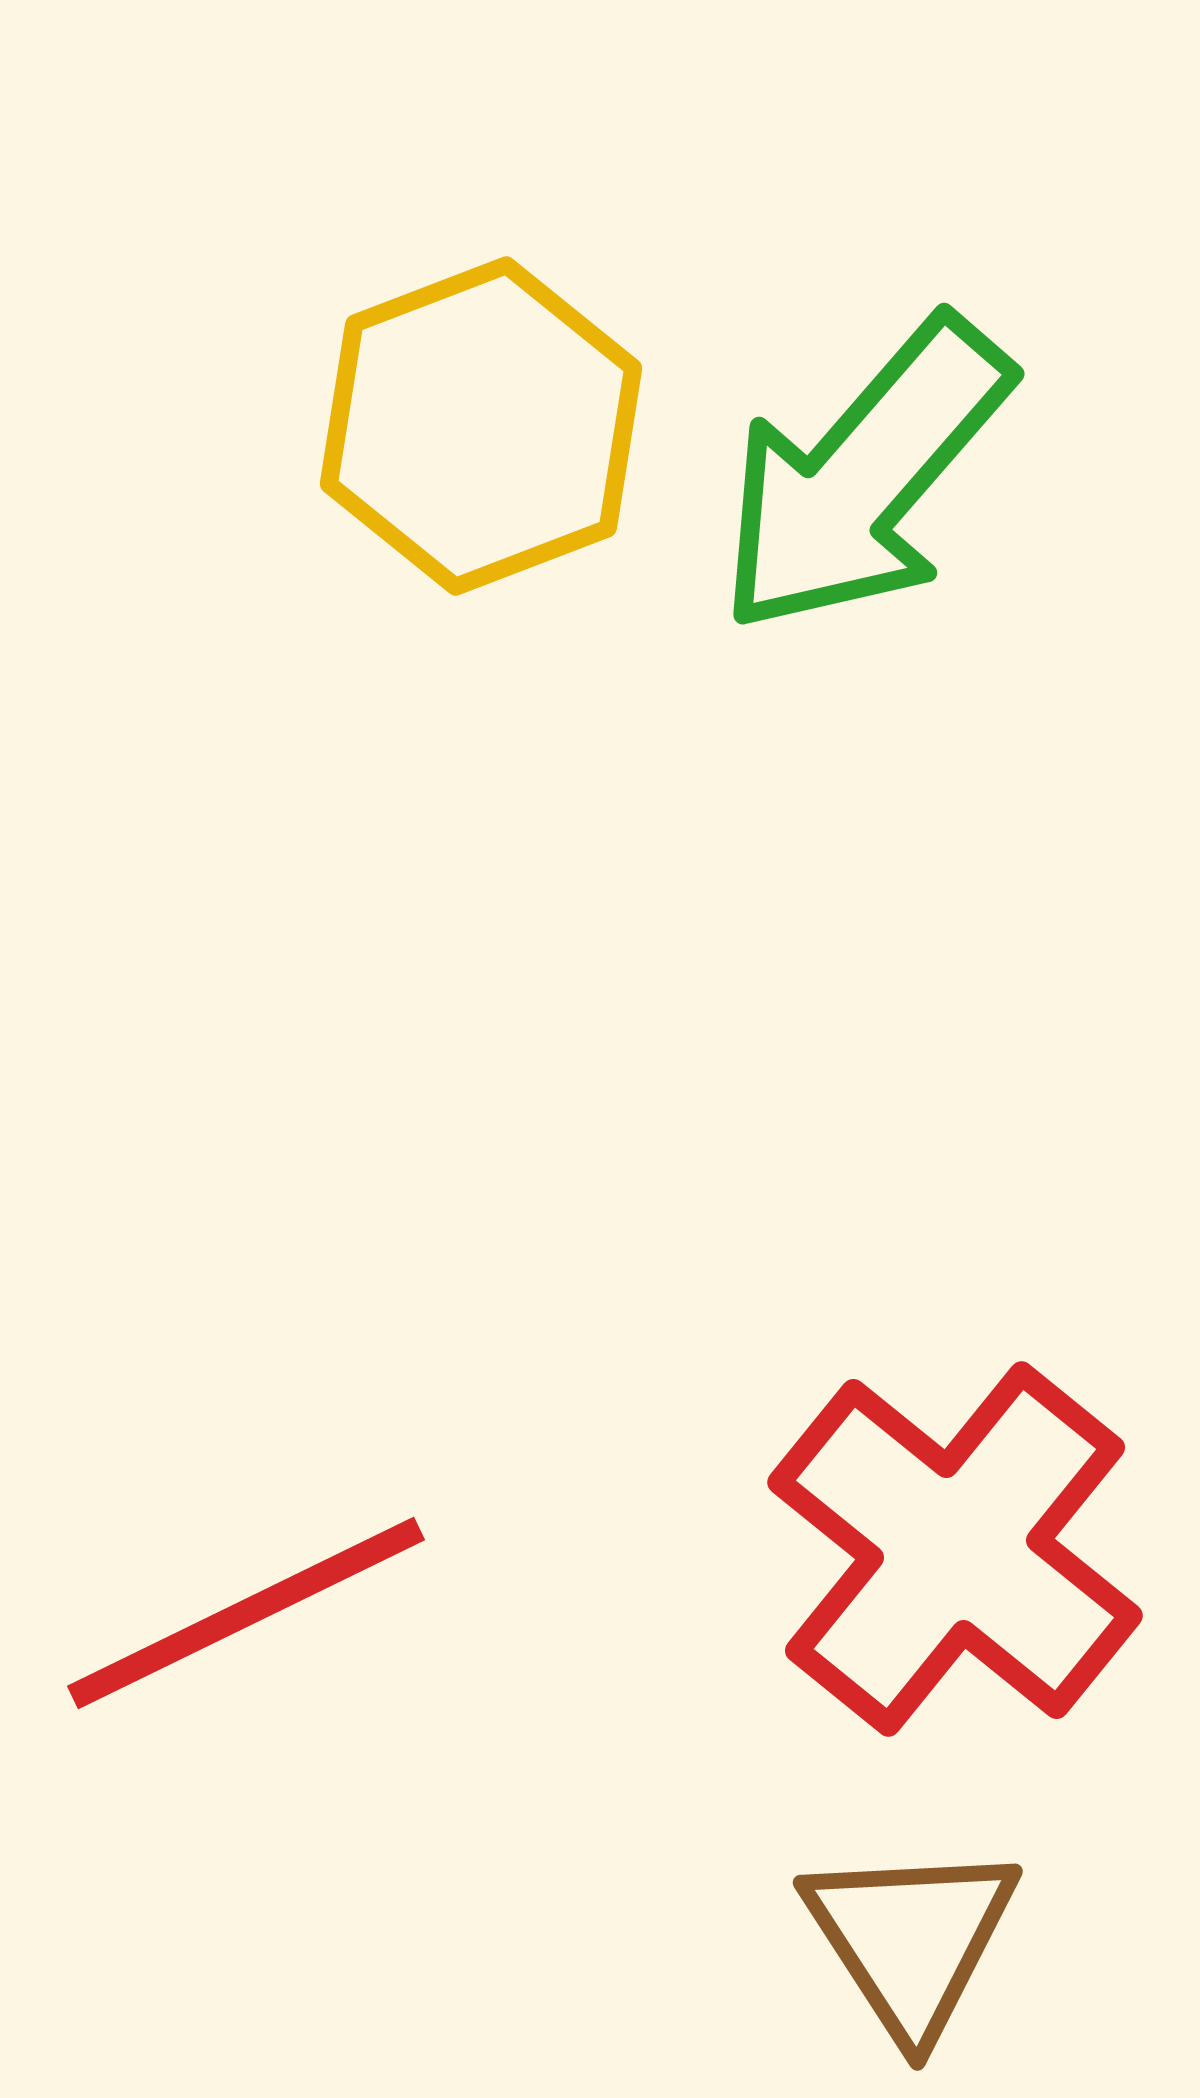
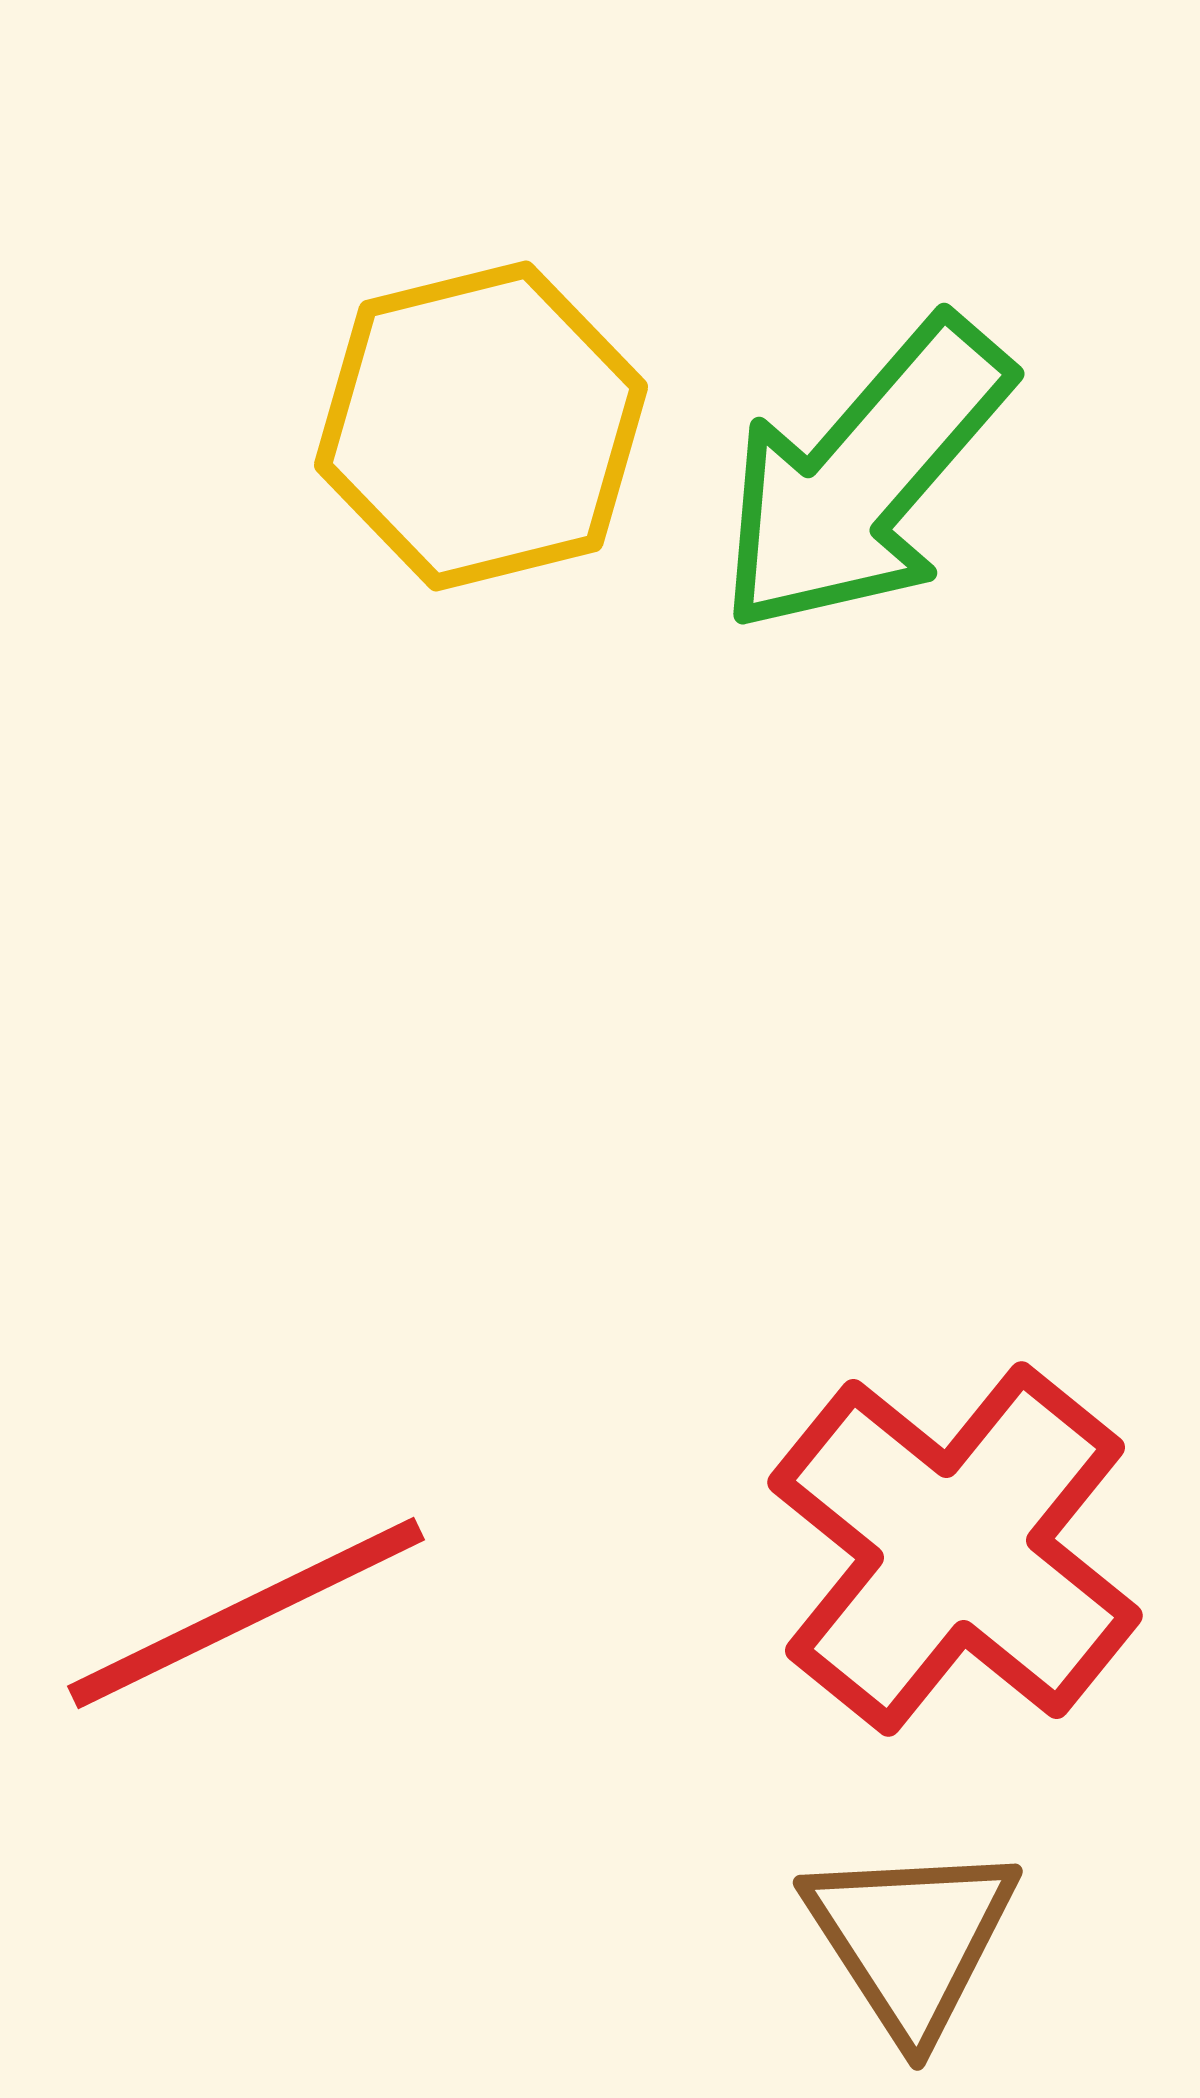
yellow hexagon: rotated 7 degrees clockwise
